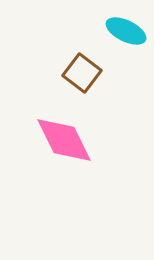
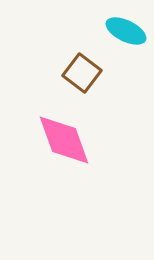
pink diamond: rotated 6 degrees clockwise
